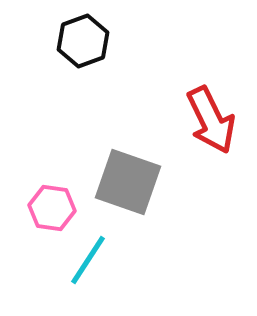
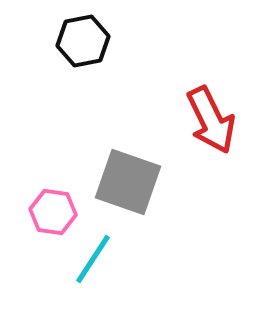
black hexagon: rotated 9 degrees clockwise
pink hexagon: moved 1 px right, 4 px down
cyan line: moved 5 px right, 1 px up
